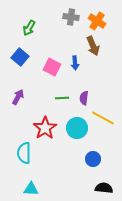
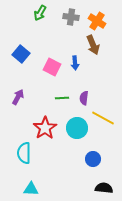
green arrow: moved 11 px right, 15 px up
brown arrow: moved 1 px up
blue square: moved 1 px right, 3 px up
